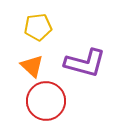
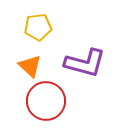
orange triangle: moved 2 px left
